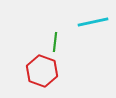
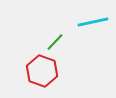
green line: rotated 36 degrees clockwise
